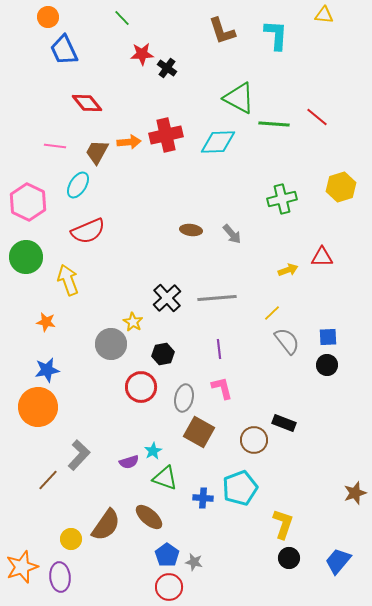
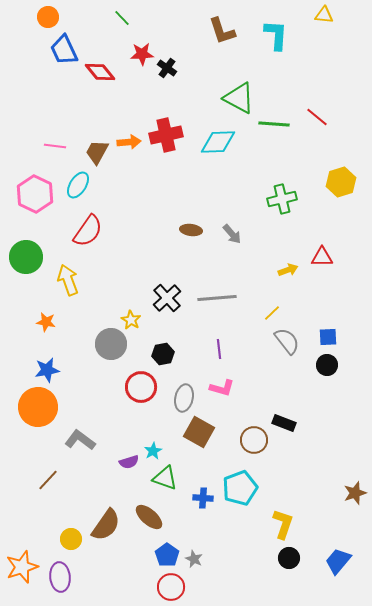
red diamond at (87, 103): moved 13 px right, 31 px up
yellow hexagon at (341, 187): moved 5 px up
pink hexagon at (28, 202): moved 7 px right, 8 px up
red semicircle at (88, 231): rotated 32 degrees counterclockwise
yellow star at (133, 322): moved 2 px left, 2 px up
pink L-shape at (222, 388): rotated 120 degrees clockwise
gray L-shape at (79, 455): moved 1 px right, 15 px up; rotated 96 degrees counterclockwise
gray star at (194, 562): moved 3 px up; rotated 12 degrees clockwise
red circle at (169, 587): moved 2 px right
